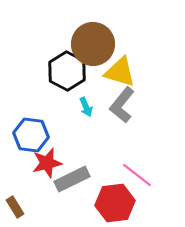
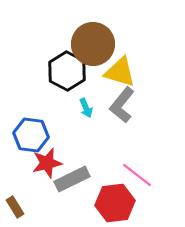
cyan arrow: moved 1 px down
